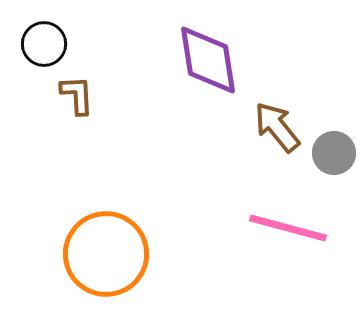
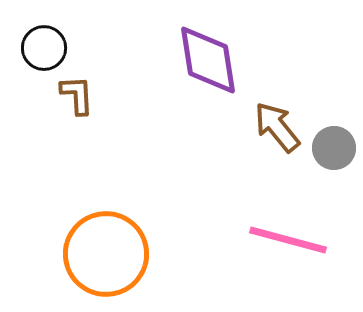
black circle: moved 4 px down
gray circle: moved 5 px up
pink line: moved 12 px down
